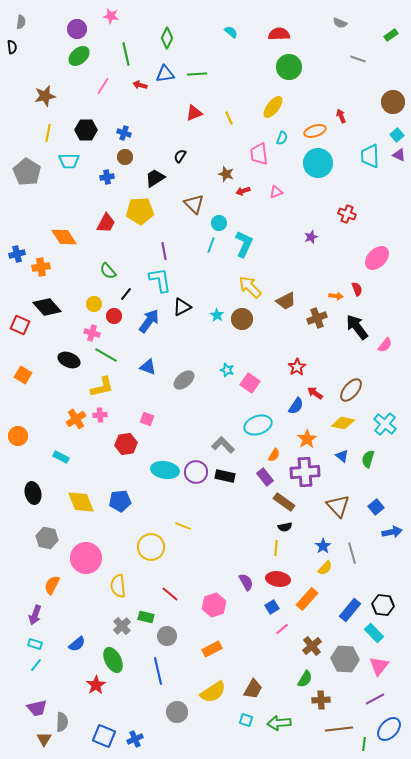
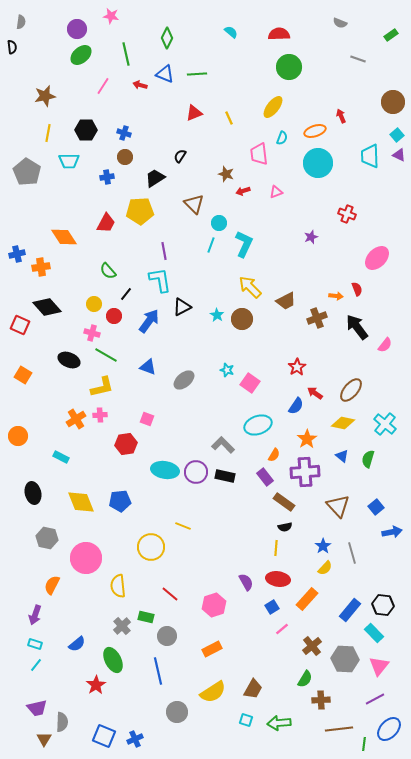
green ellipse at (79, 56): moved 2 px right, 1 px up
blue triangle at (165, 74): rotated 30 degrees clockwise
